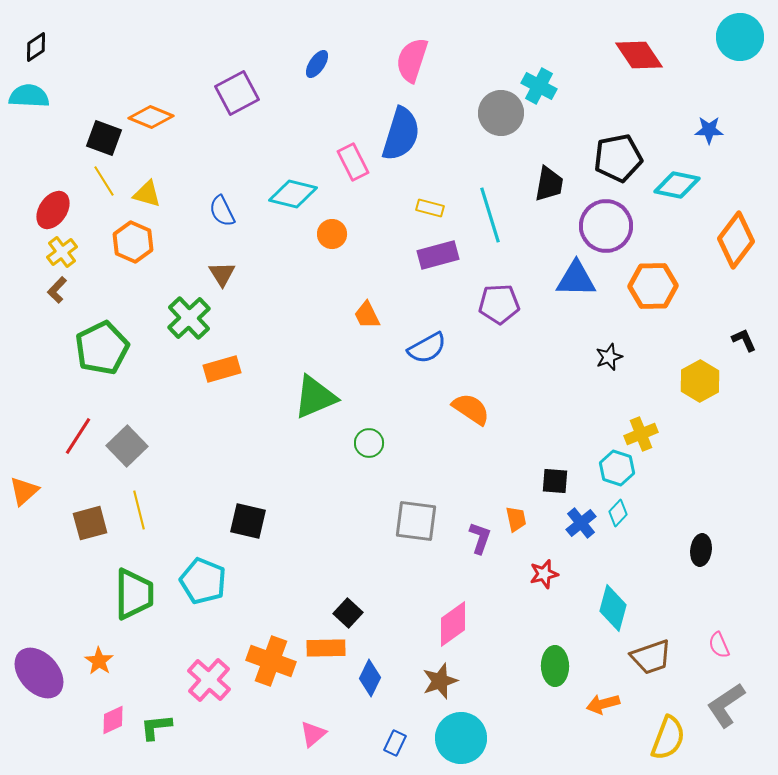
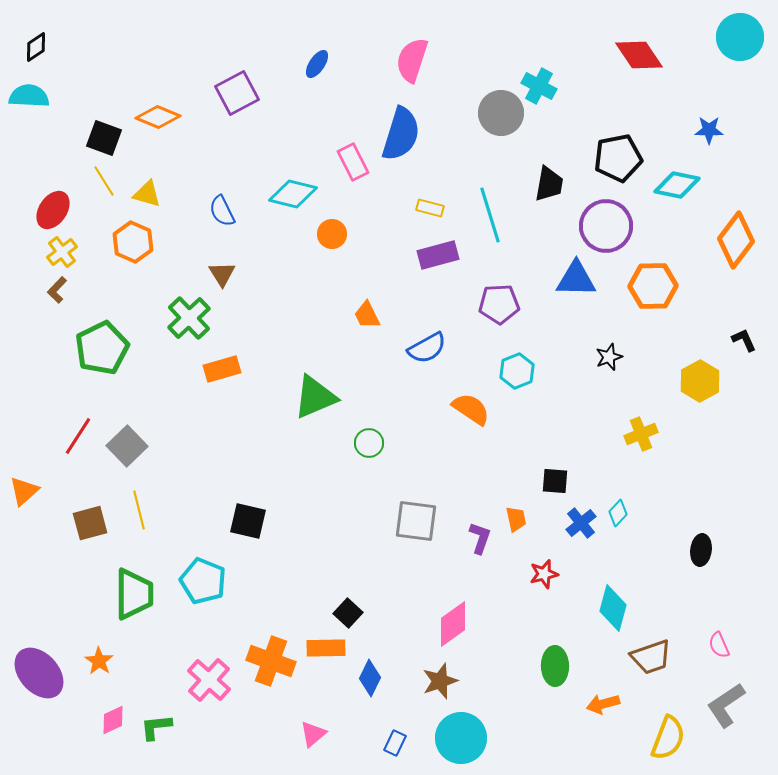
orange diamond at (151, 117): moved 7 px right
cyan hexagon at (617, 468): moved 100 px left, 97 px up; rotated 20 degrees clockwise
